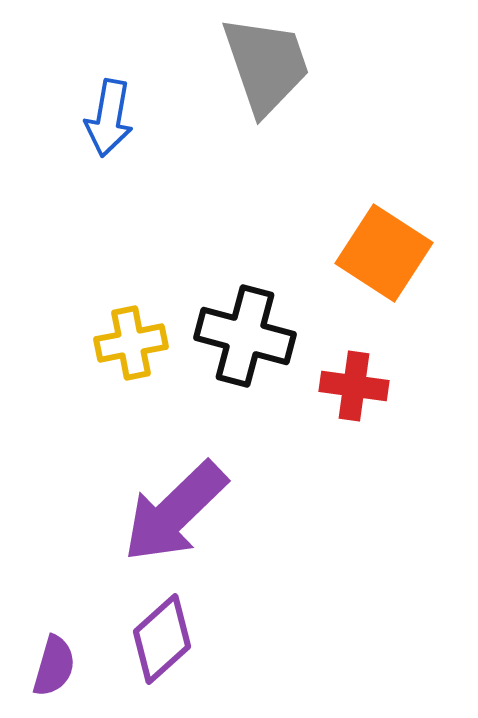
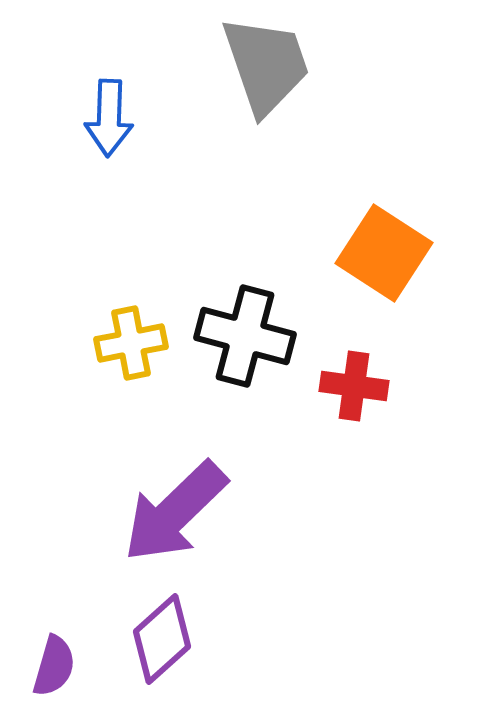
blue arrow: rotated 8 degrees counterclockwise
